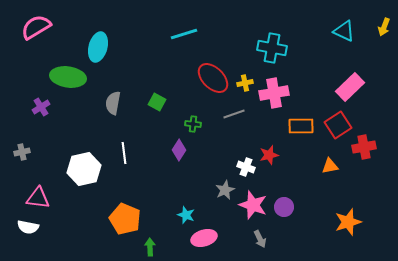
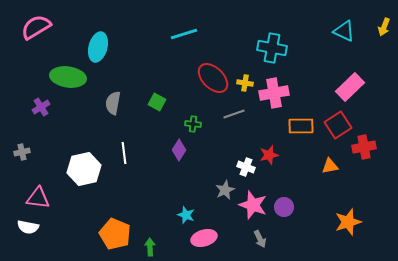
yellow cross: rotated 21 degrees clockwise
orange pentagon: moved 10 px left, 15 px down
